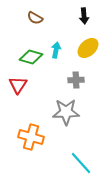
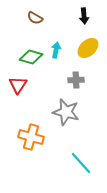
gray star: rotated 16 degrees clockwise
